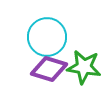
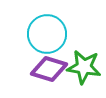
cyan circle: moved 3 px up
